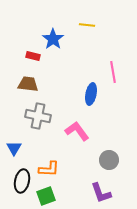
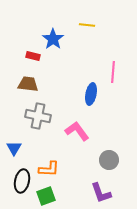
pink line: rotated 15 degrees clockwise
